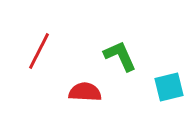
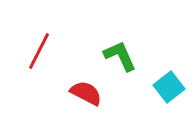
cyan square: rotated 24 degrees counterclockwise
red semicircle: moved 1 px right, 1 px down; rotated 24 degrees clockwise
